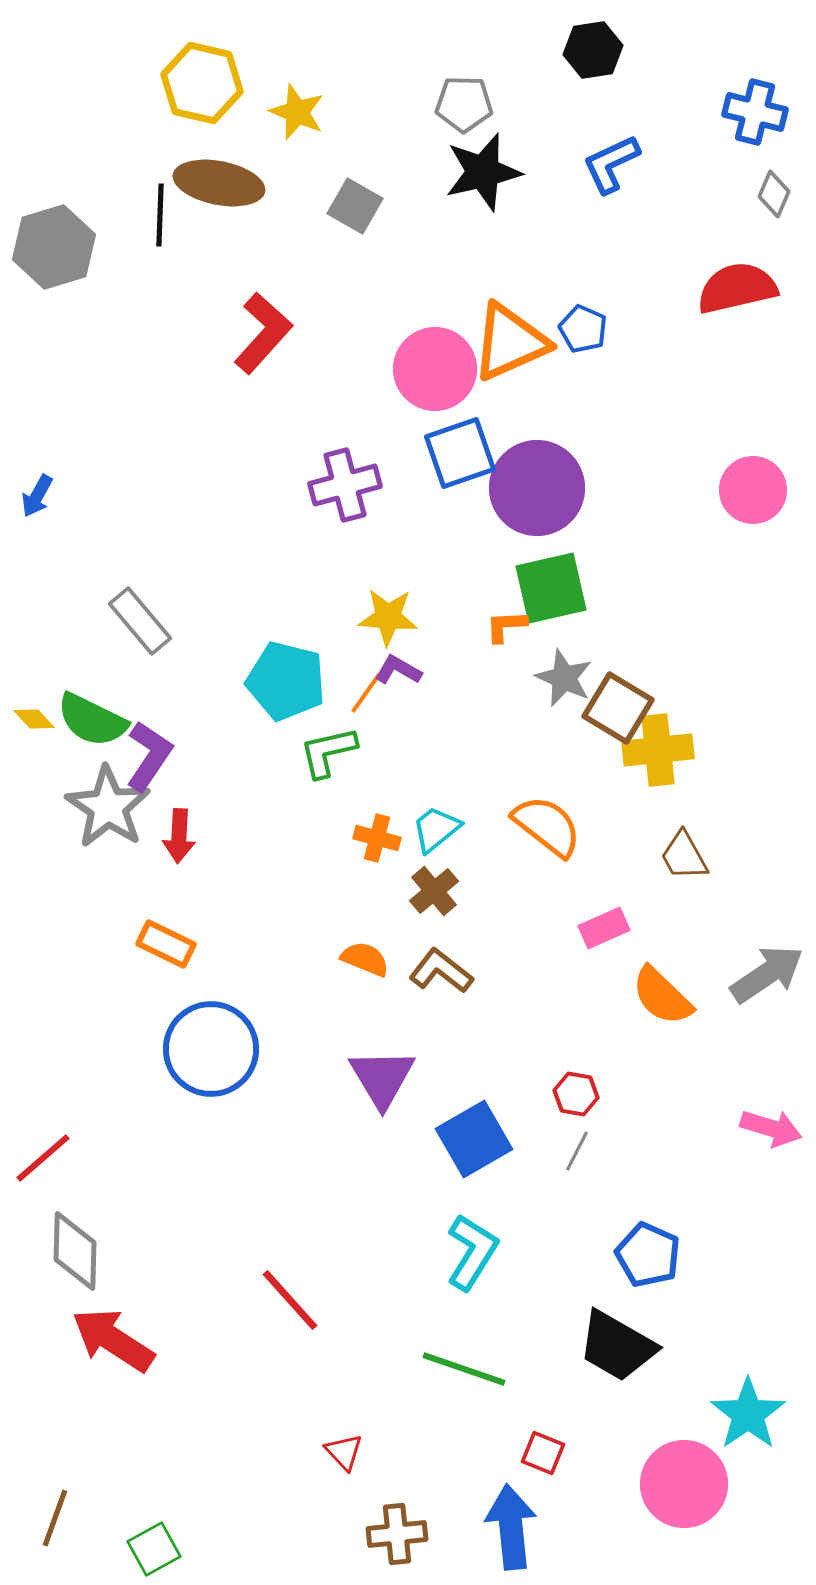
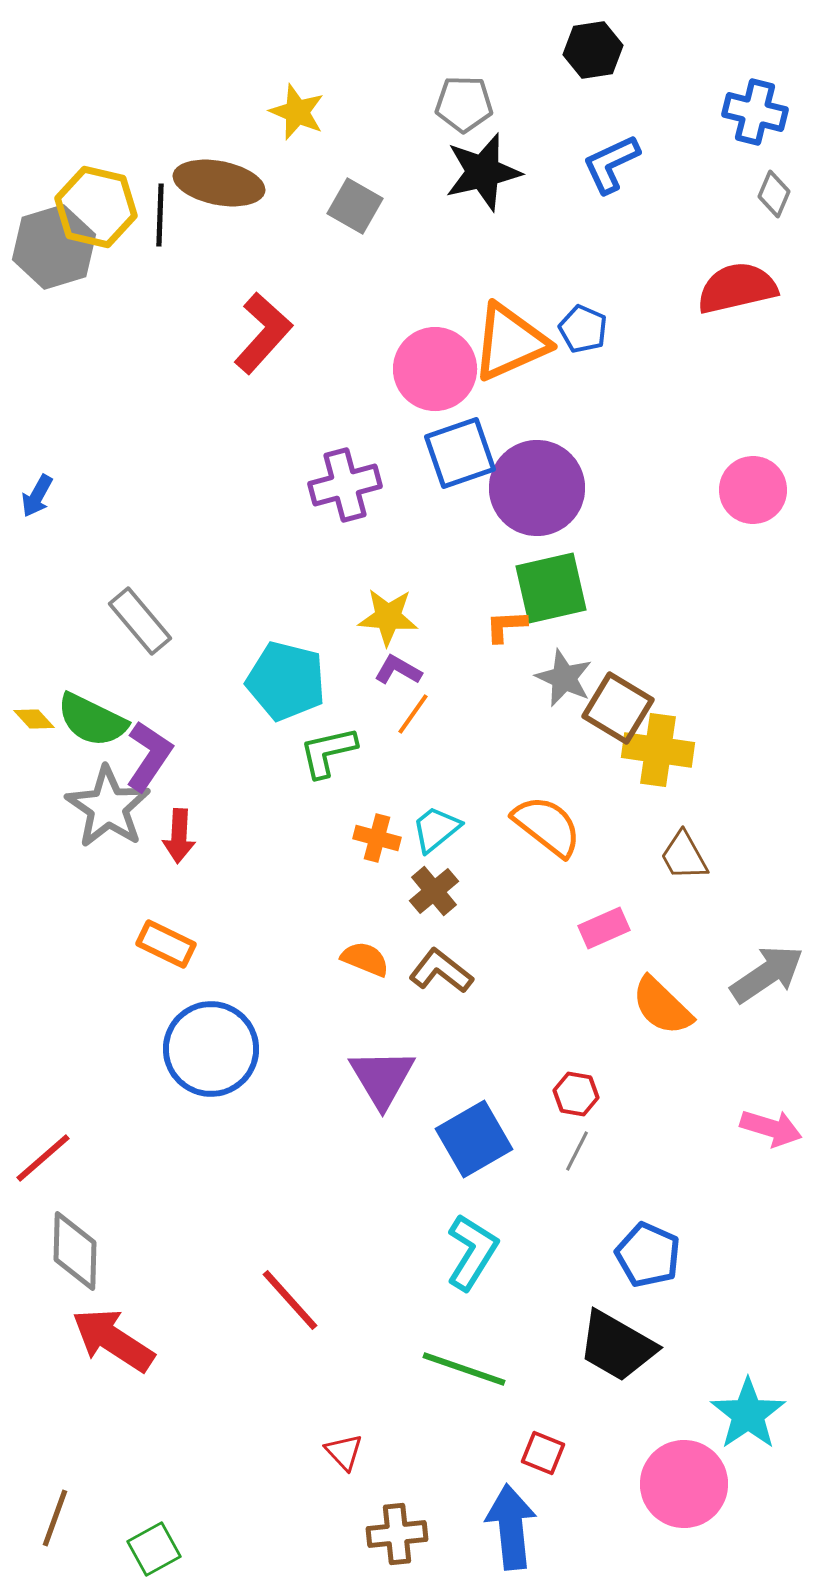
yellow hexagon at (202, 83): moved 106 px left, 124 px down
orange line at (366, 693): moved 47 px right, 21 px down
yellow cross at (658, 750): rotated 14 degrees clockwise
orange semicircle at (662, 996): moved 10 px down
